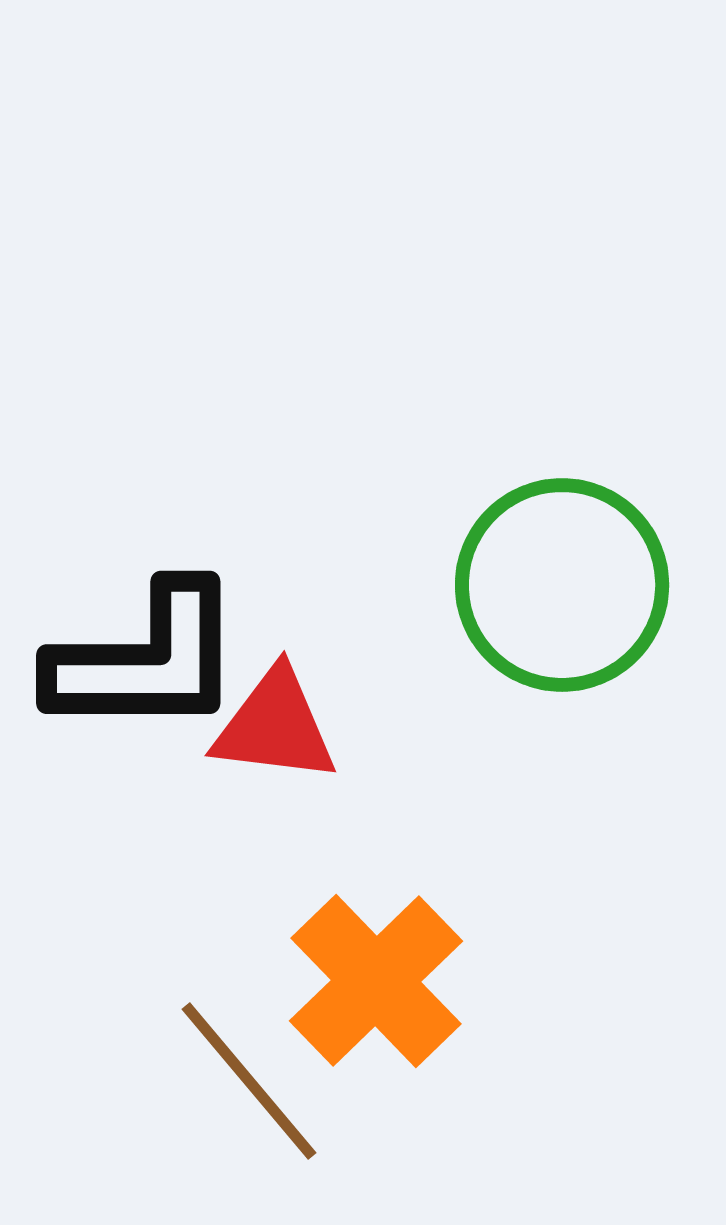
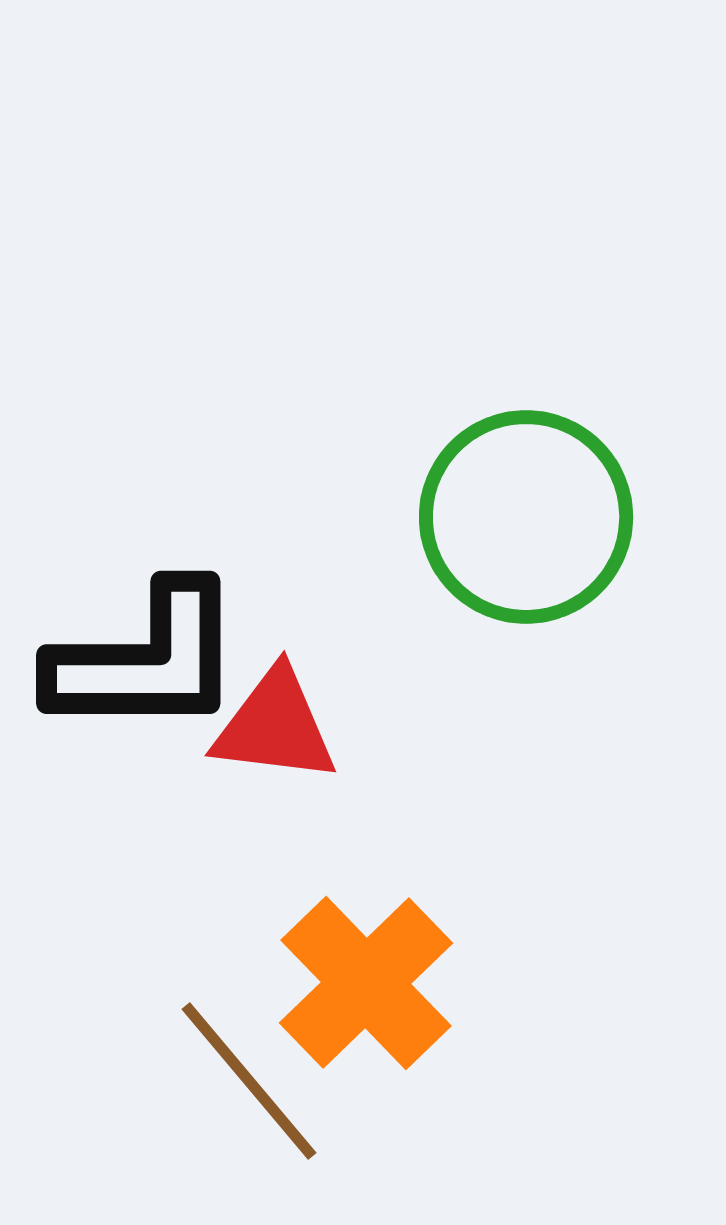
green circle: moved 36 px left, 68 px up
orange cross: moved 10 px left, 2 px down
